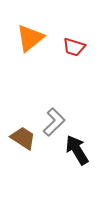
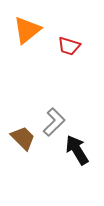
orange triangle: moved 3 px left, 8 px up
red trapezoid: moved 5 px left, 1 px up
brown trapezoid: rotated 12 degrees clockwise
